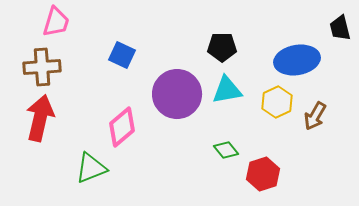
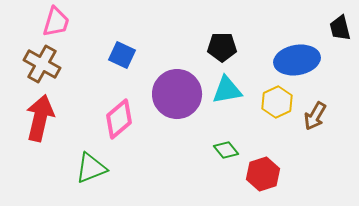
brown cross: moved 3 px up; rotated 33 degrees clockwise
pink diamond: moved 3 px left, 8 px up
